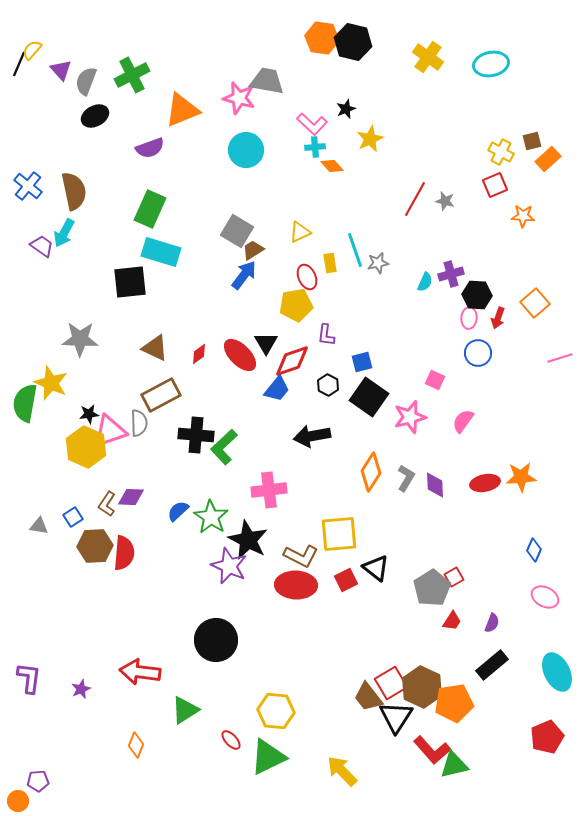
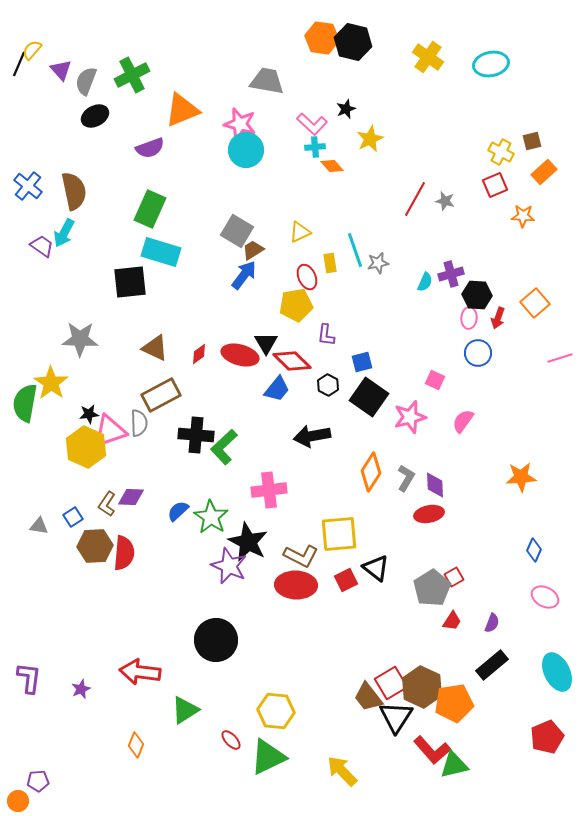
pink star at (239, 98): moved 1 px right, 26 px down
orange rectangle at (548, 159): moved 4 px left, 13 px down
red ellipse at (240, 355): rotated 30 degrees counterclockwise
red diamond at (292, 361): rotated 63 degrees clockwise
yellow star at (51, 383): rotated 12 degrees clockwise
red ellipse at (485, 483): moved 56 px left, 31 px down
black star at (248, 540): moved 2 px down
